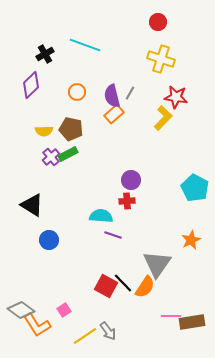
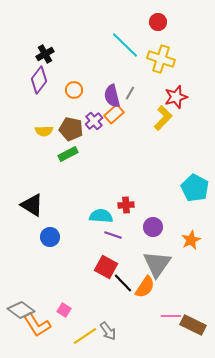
cyan line: moved 40 px right; rotated 24 degrees clockwise
purple diamond: moved 8 px right, 5 px up; rotated 8 degrees counterclockwise
orange circle: moved 3 px left, 2 px up
red star: rotated 25 degrees counterclockwise
purple cross: moved 43 px right, 36 px up
purple circle: moved 22 px right, 47 px down
red cross: moved 1 px left, 4 px down
blue circle: moved 1 px right, 3 px up
red square: moved 19 px up
pink square: rotated 24 degrees counterclockwise
brown rectangle: moved 1 px right, 3 px down; rotated 35 degrees clockwise
